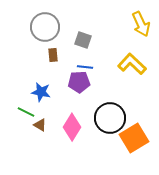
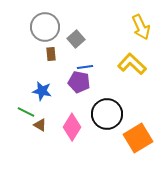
yellow arrow: moved 3 px down
gray square: moved 7 px left, 1 px up; rotated 30 degrees clockwise
brown rectangle: moved 2 px left, 1 px up
blue line: rotated 14 degrees counterclockwise
purple pentagon: rotated 15 degrees clockwise
blue star: moved 1 px right, 1 px up
black circle: moved 3 px left, 4 px up
orange square: moved 4 px right
